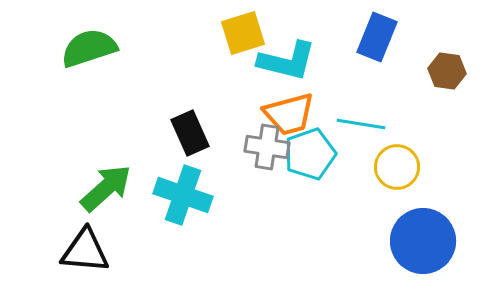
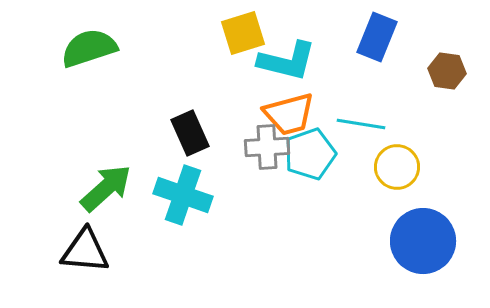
gray cross: rotated 12 degrees counterclockwise
